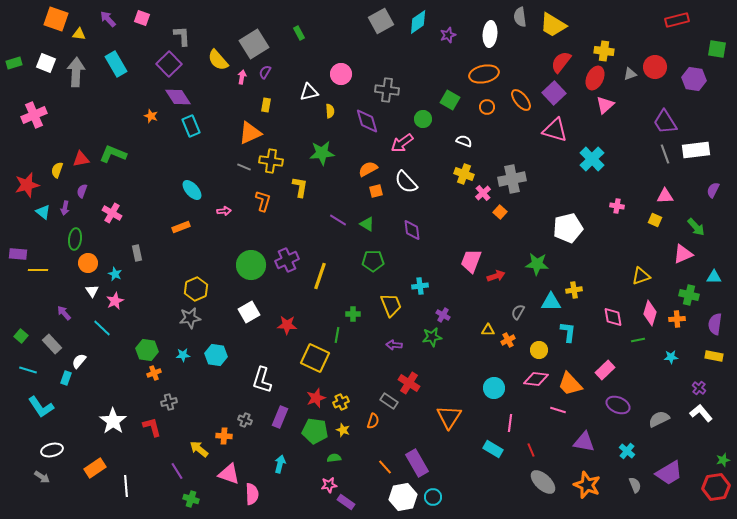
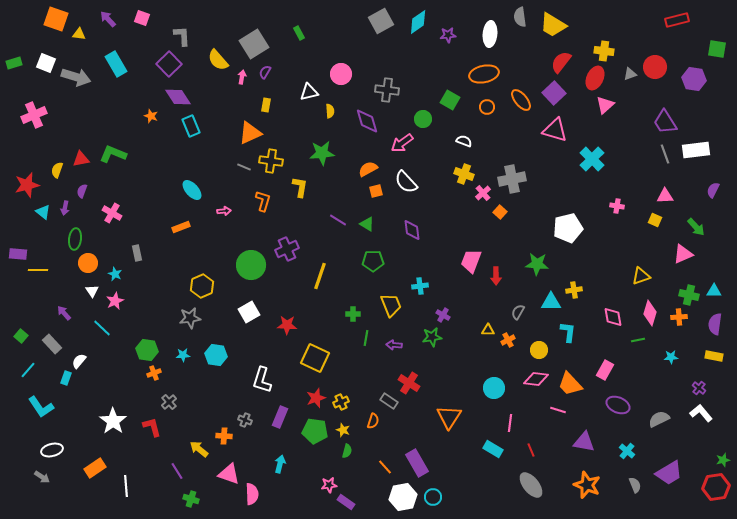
purple star at (448, 35): rotated 14 degrees clockwise
gray arrow at (76, 72): moved 5 px down; rotated 104 degrees clockwise
purple cross at (287, 260): moved 11 px up
red arrow at (496, 276): rotated 108 degrees clockwise
cyan triangle at (714, 277): moved 14 px down
yellow hexagon at (196, 289): moved 6 px right, 3 px up
orange cross at (677, 319): moved 2 px right, 2 px up
green line at (337, 335): moved 29 px right, 3 px down
cyan line at (28, 370): rotated 66 degrees counterclockwise
pink rectangle at (605, 370): rotated 18 degrees counterclockwise
gray cross at (169, 402): rotated 28 degrees counterclockwise
green semicircle at (334, 458): moved 13 px right, 7 px up; rotated 112 degrees clockwise
gray ellipse at (543, 482): moved 12 px left, 3 px down; rotated 8 degrees clockwise
